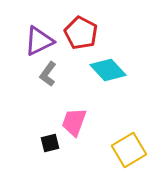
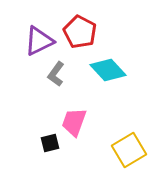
red pentagon: moved 1 px left, 1 px up
gray L-shape: moved 8 px right
